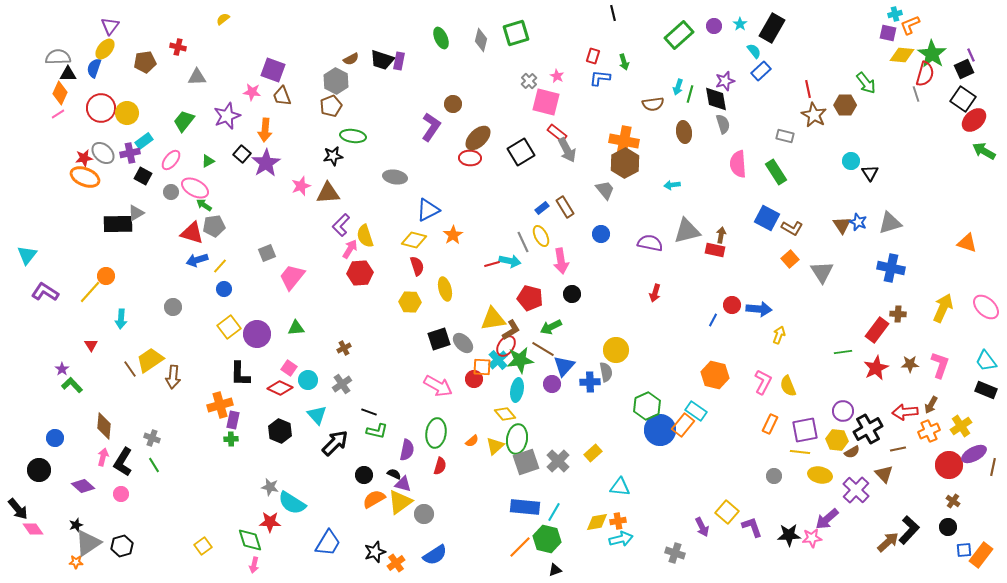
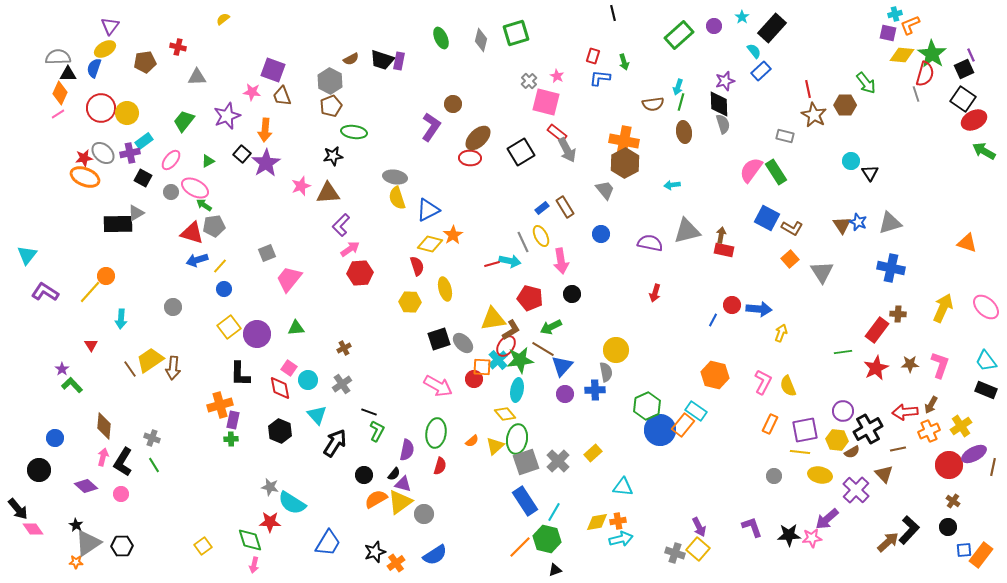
cyan star at (740, 24): moved 2 px right, 7 px up
black rectangle at (772, 28): rotated 12 degrees clockwise
yellow ellipse at (105, 49): rotated 20 degrees clockwise
gray hexagon at (336, 81): moved 6 px left
green line at (690, 94): moved 9 px left, 8 px down
black diamond at (716, 99): moved 3 px right, 5 px down; rotated 8 degrees clockwise
red ellipse at (974, 120): rotated 15 degrees clockwise
green ellipse at (353, 136): moved 1 px right, 4 px up
pink semicircle at (738, 164): moved 13 px right, 6 px down; rotated 40 degrees clockwise
black square at (143, 176): moved 2 px down
yellow semicircle at (365, 236): moved 32 px right, 38 px up
yellow diamond at (414, 240): moved 16 px right, 4 px down
pink arrow at (350, 249): rotated 24 degrees clockwise
red rectangle at (715, 250): moved 9 px right
pink trapezoid at (292, 277): moved 3 px left, 2 px down
yellow arrow at (779, 335): moved 2 px right, 2 px up
blue triangle at (564, 366): moved 2 px left
brown arrow at (173, 377): moved 9 px up
blue cross at (590, 382): moved 5 px right, 8 px down
purple circle at (552, 384): moved 13 px right, 10 px down
red diamond at (280, 388): rotated 55 degrees clockwise
green L-shape at (377, 431): rotated 75 degrees counterclockwise
black arrow at (335, 443): rotated 12 degrees counterclockwise
black semicircle at (394, 474): rotated 104 degrees clockwise
purple diamond at (83, 486): moved 3 px right
cyan triangle at (620, 487): moved 3 px right
orange semicircle at (374, 499): moved 2 px right
blue rectangle at (525, 507): moved 6 px up; rotated 52 degrees clockwise
yellow square at (727, 512): moved 29 px left, 37 px down
black star at (76, 525): rotated 24 degrees counterclockwise
purple arrow at (702, 527): moved 3 px left
black hexagon at (122, 546): rotated 15 degrees clockwise
